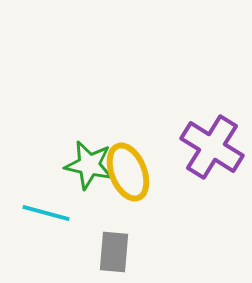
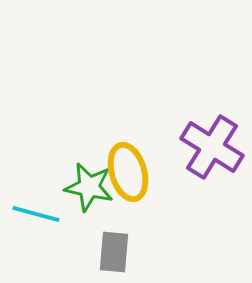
green star: moved 22 px down
yellow ellipse: rotated 6 degrees clockwise
cyan line: moved 10 px left, 1 px down
